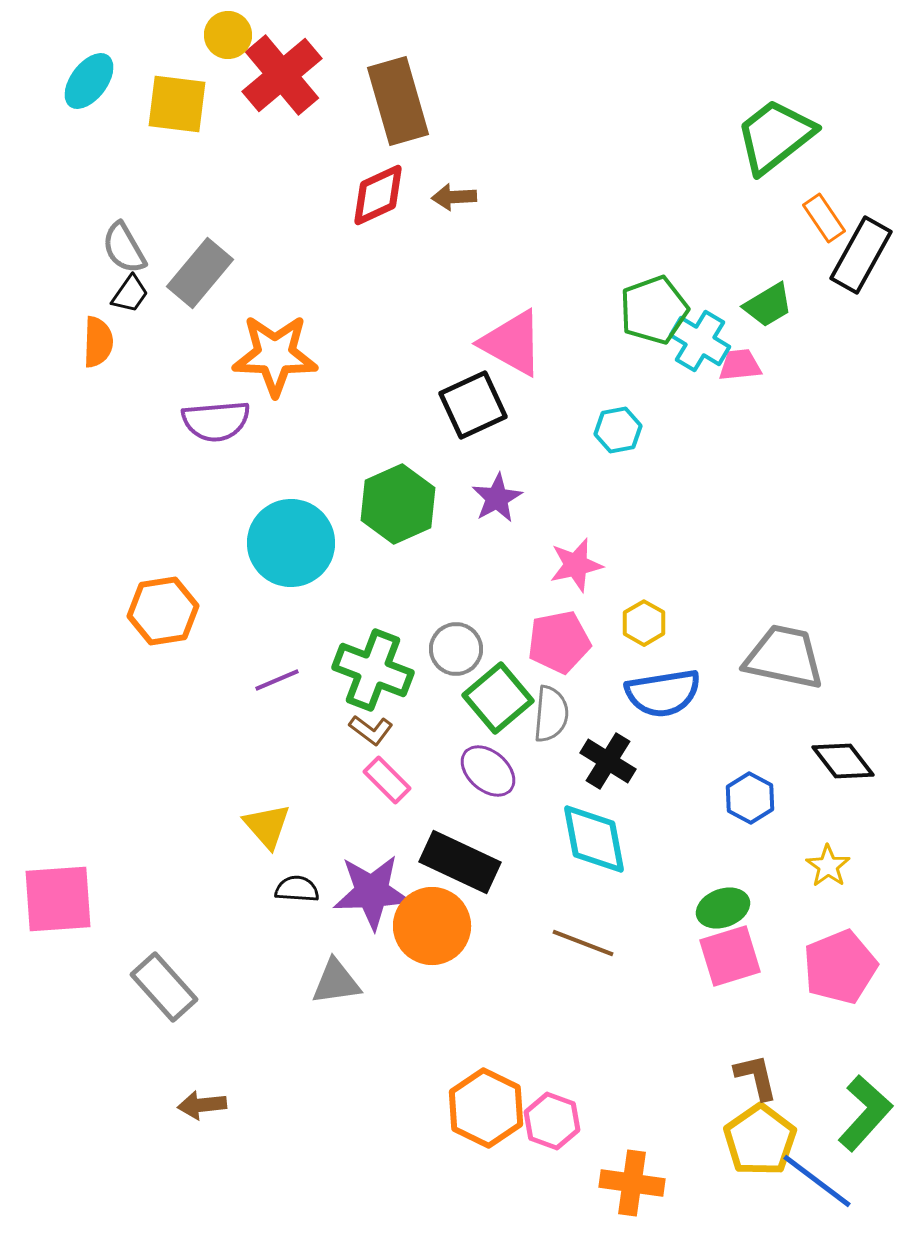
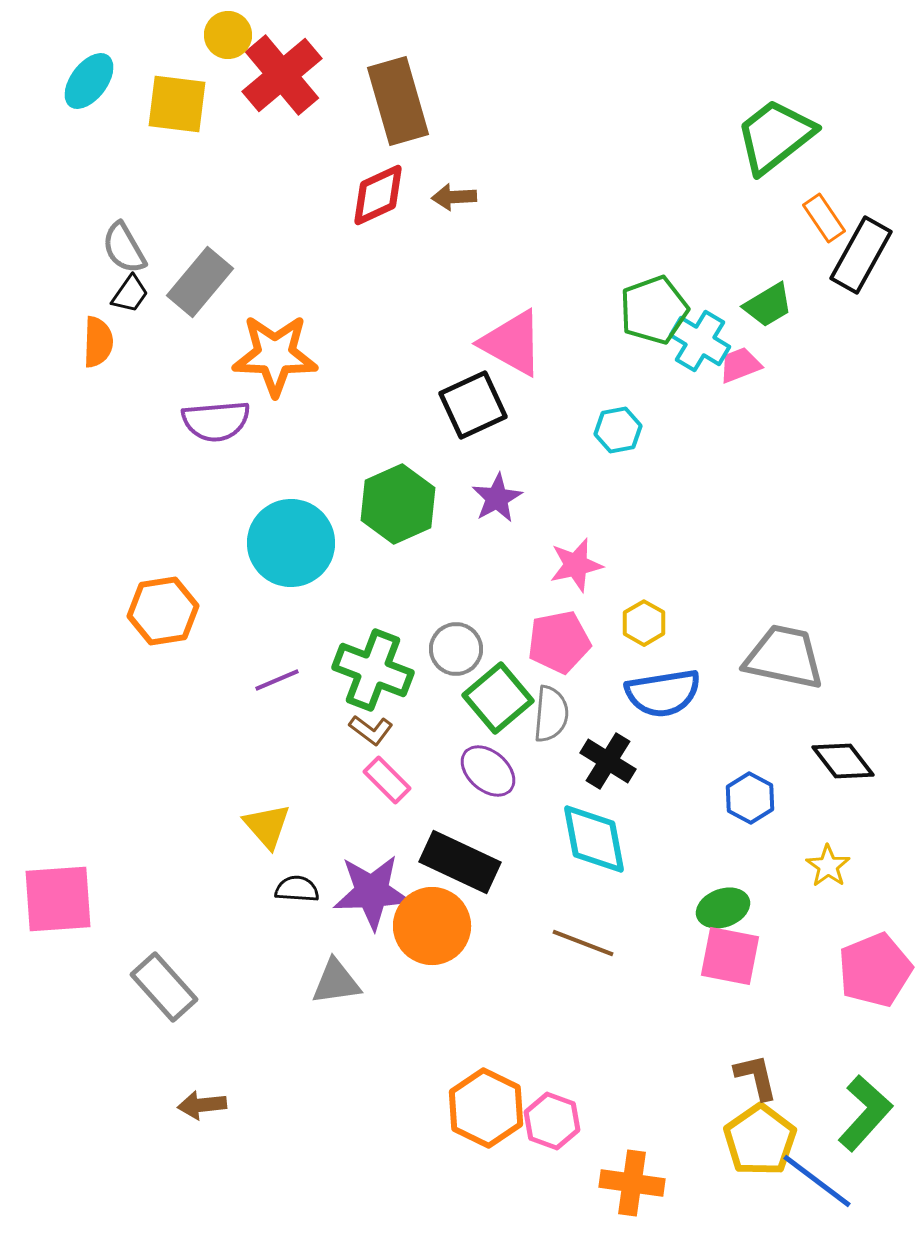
gray rectangle at (200, 273): moved 9 px down
pink trapezoid at (740, 365): rotated 15 degrees counterclockwise
pink square at (730, 956): rotated 28 degrees clockwise
pink pentagon at (840, 967): moved 35 px right, 3 px down
